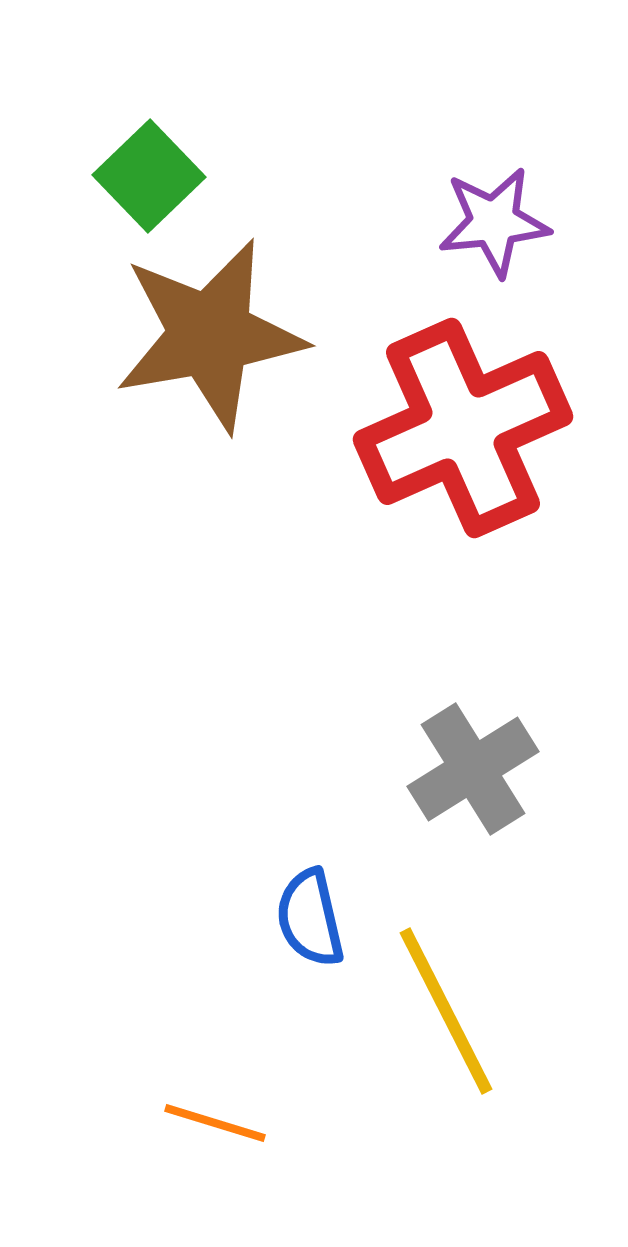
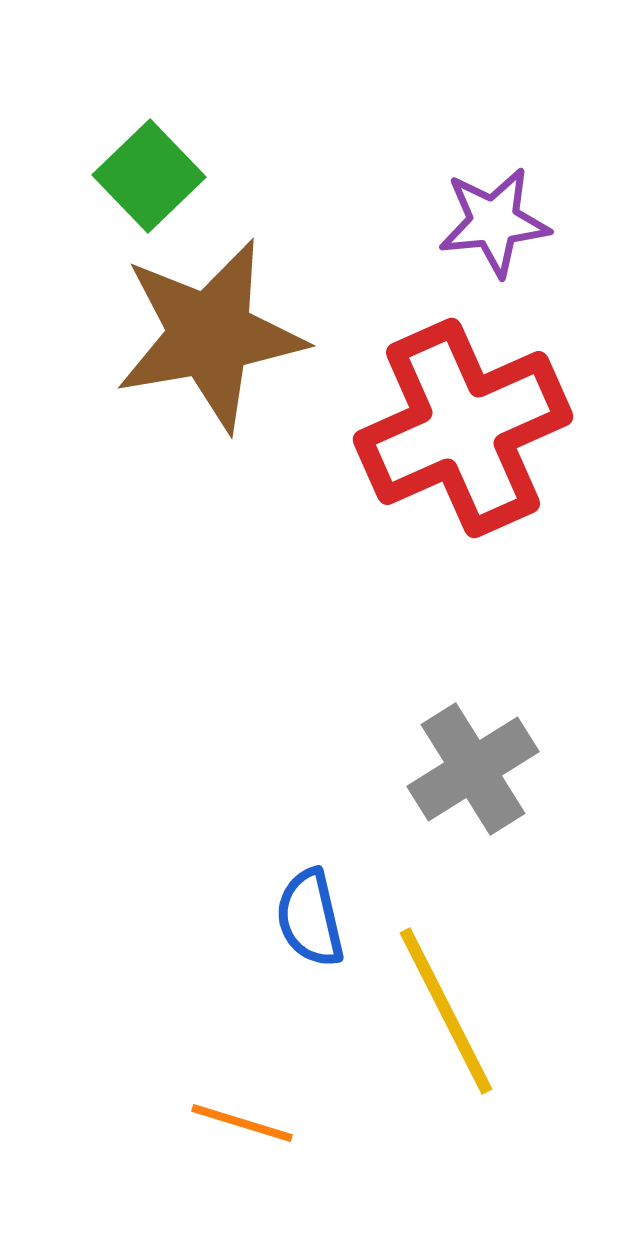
orange line: moved 27 px right
